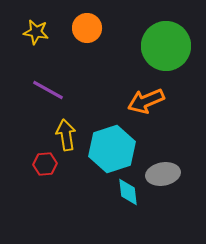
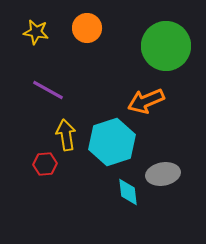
cyan hexagon: moved 7 px up
